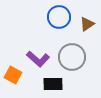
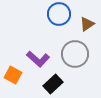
blue circle: moved 3 px up
gray circle: moved 3 px right, 3 px up
black rectangle: rotated 42 degrees counterclockwise
